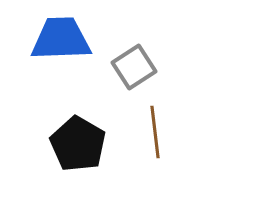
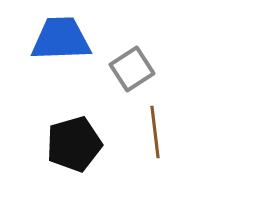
gray square: moved 2 px left, 2 px down
black pentagon: moved 4 px left; rotated 26 degrees clockwise
